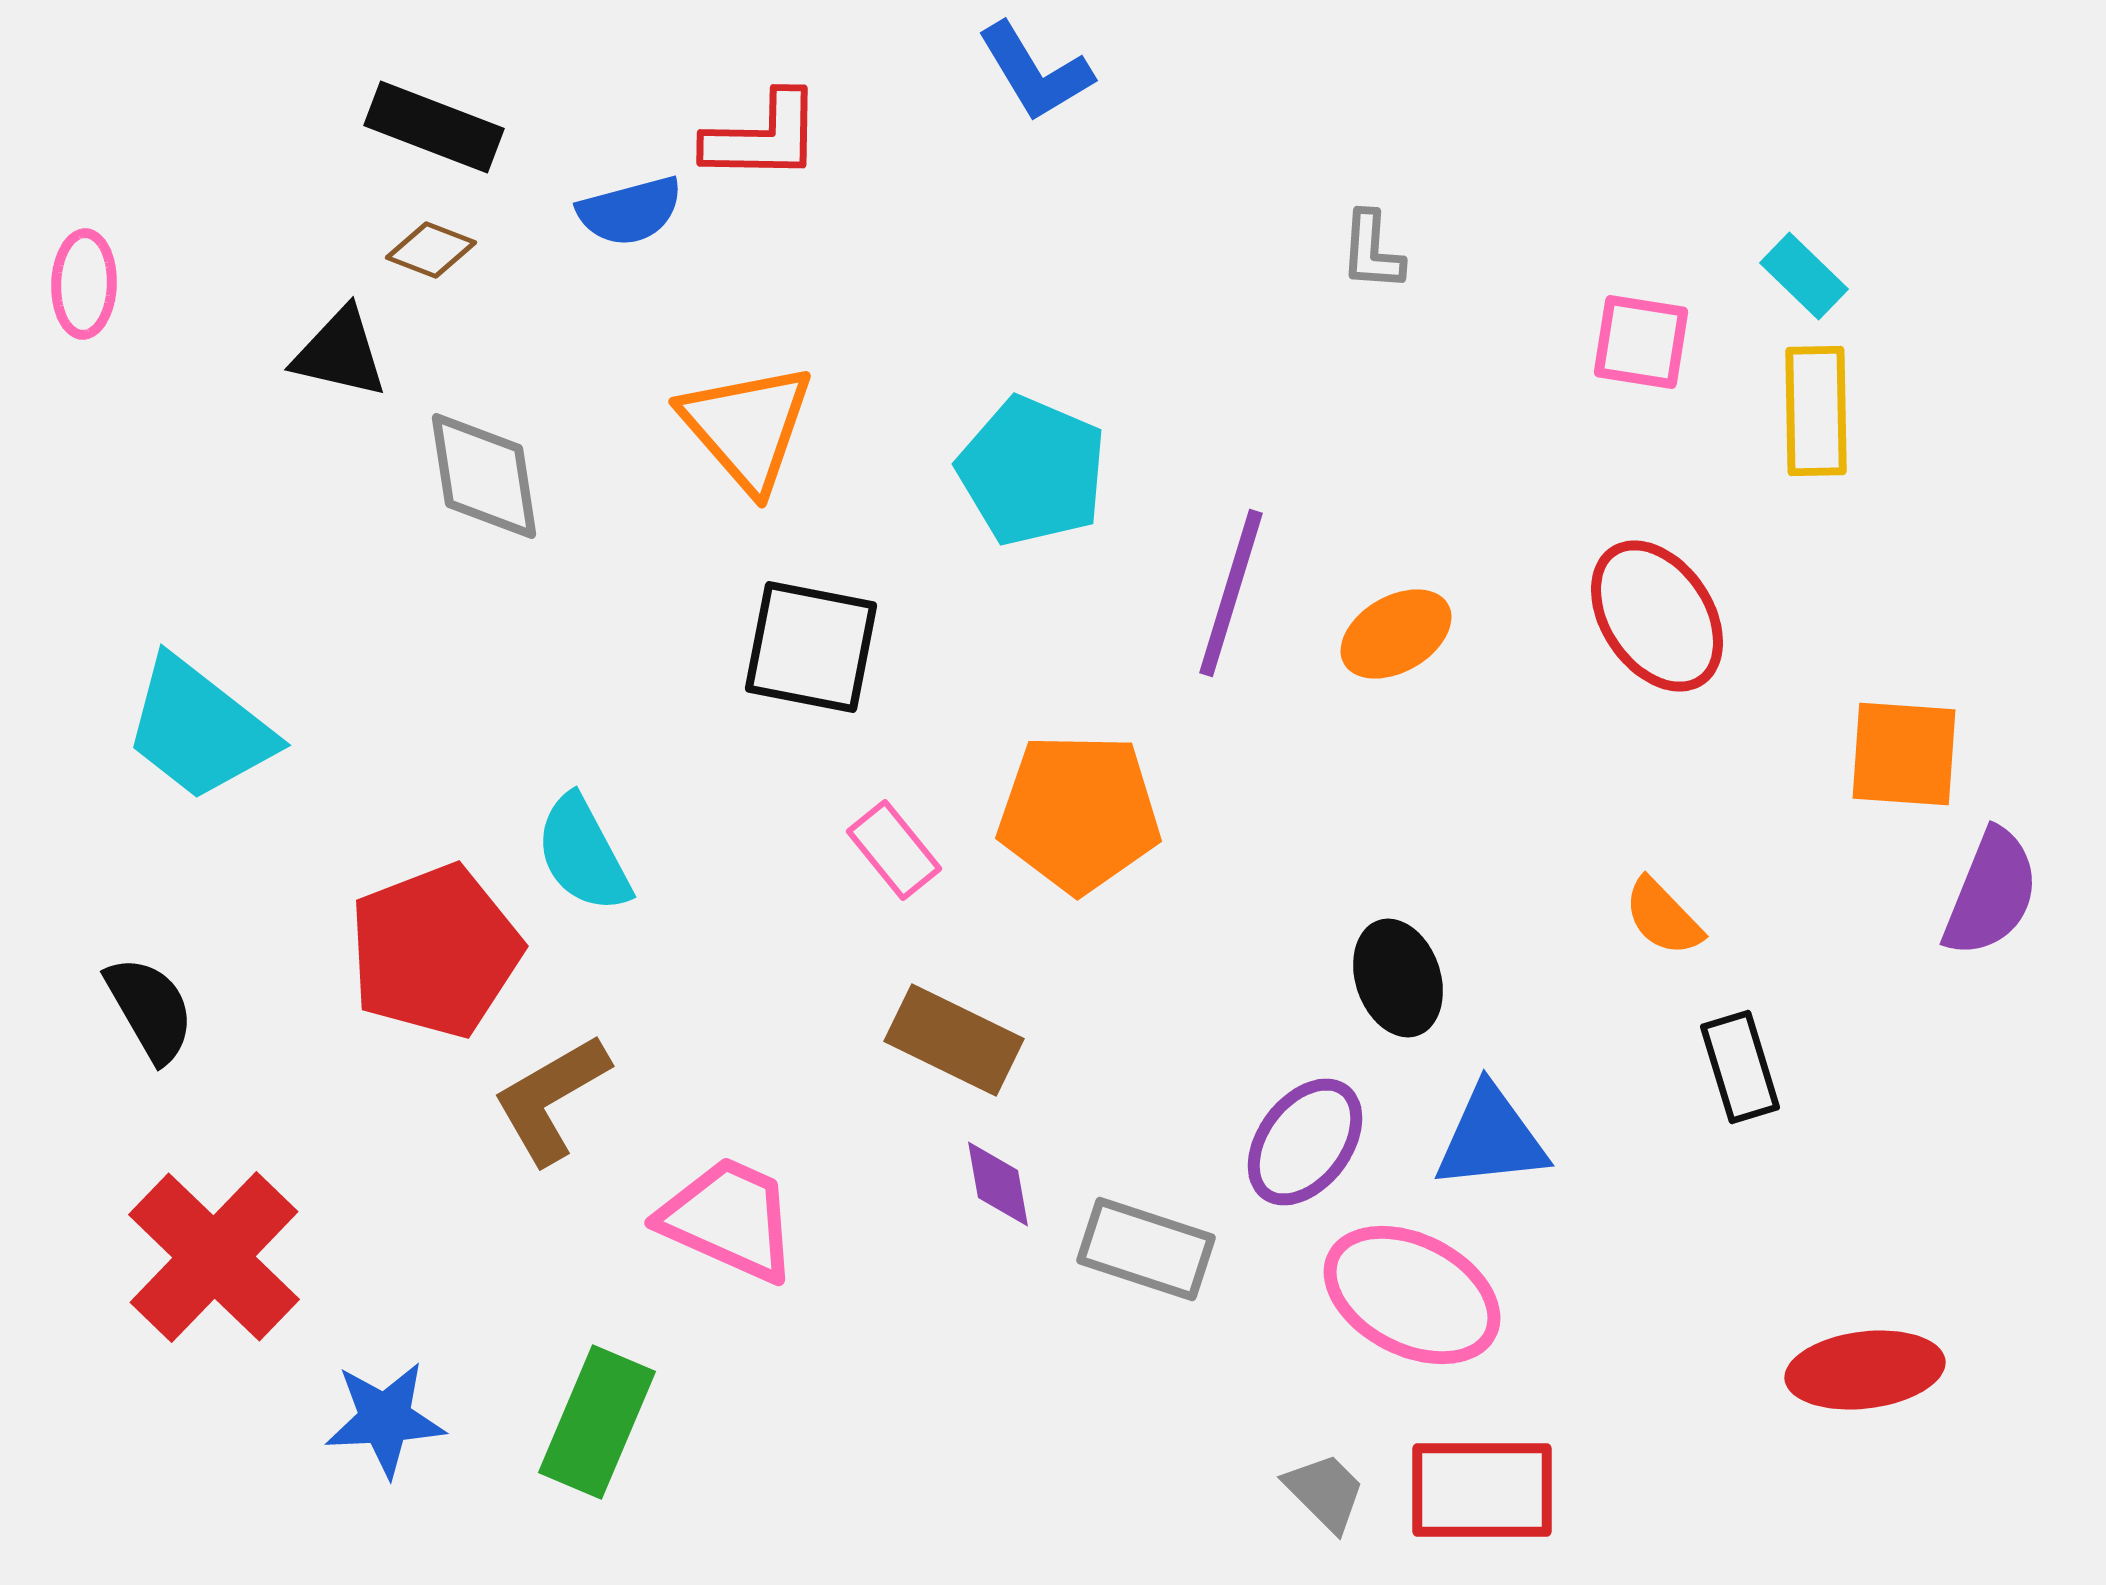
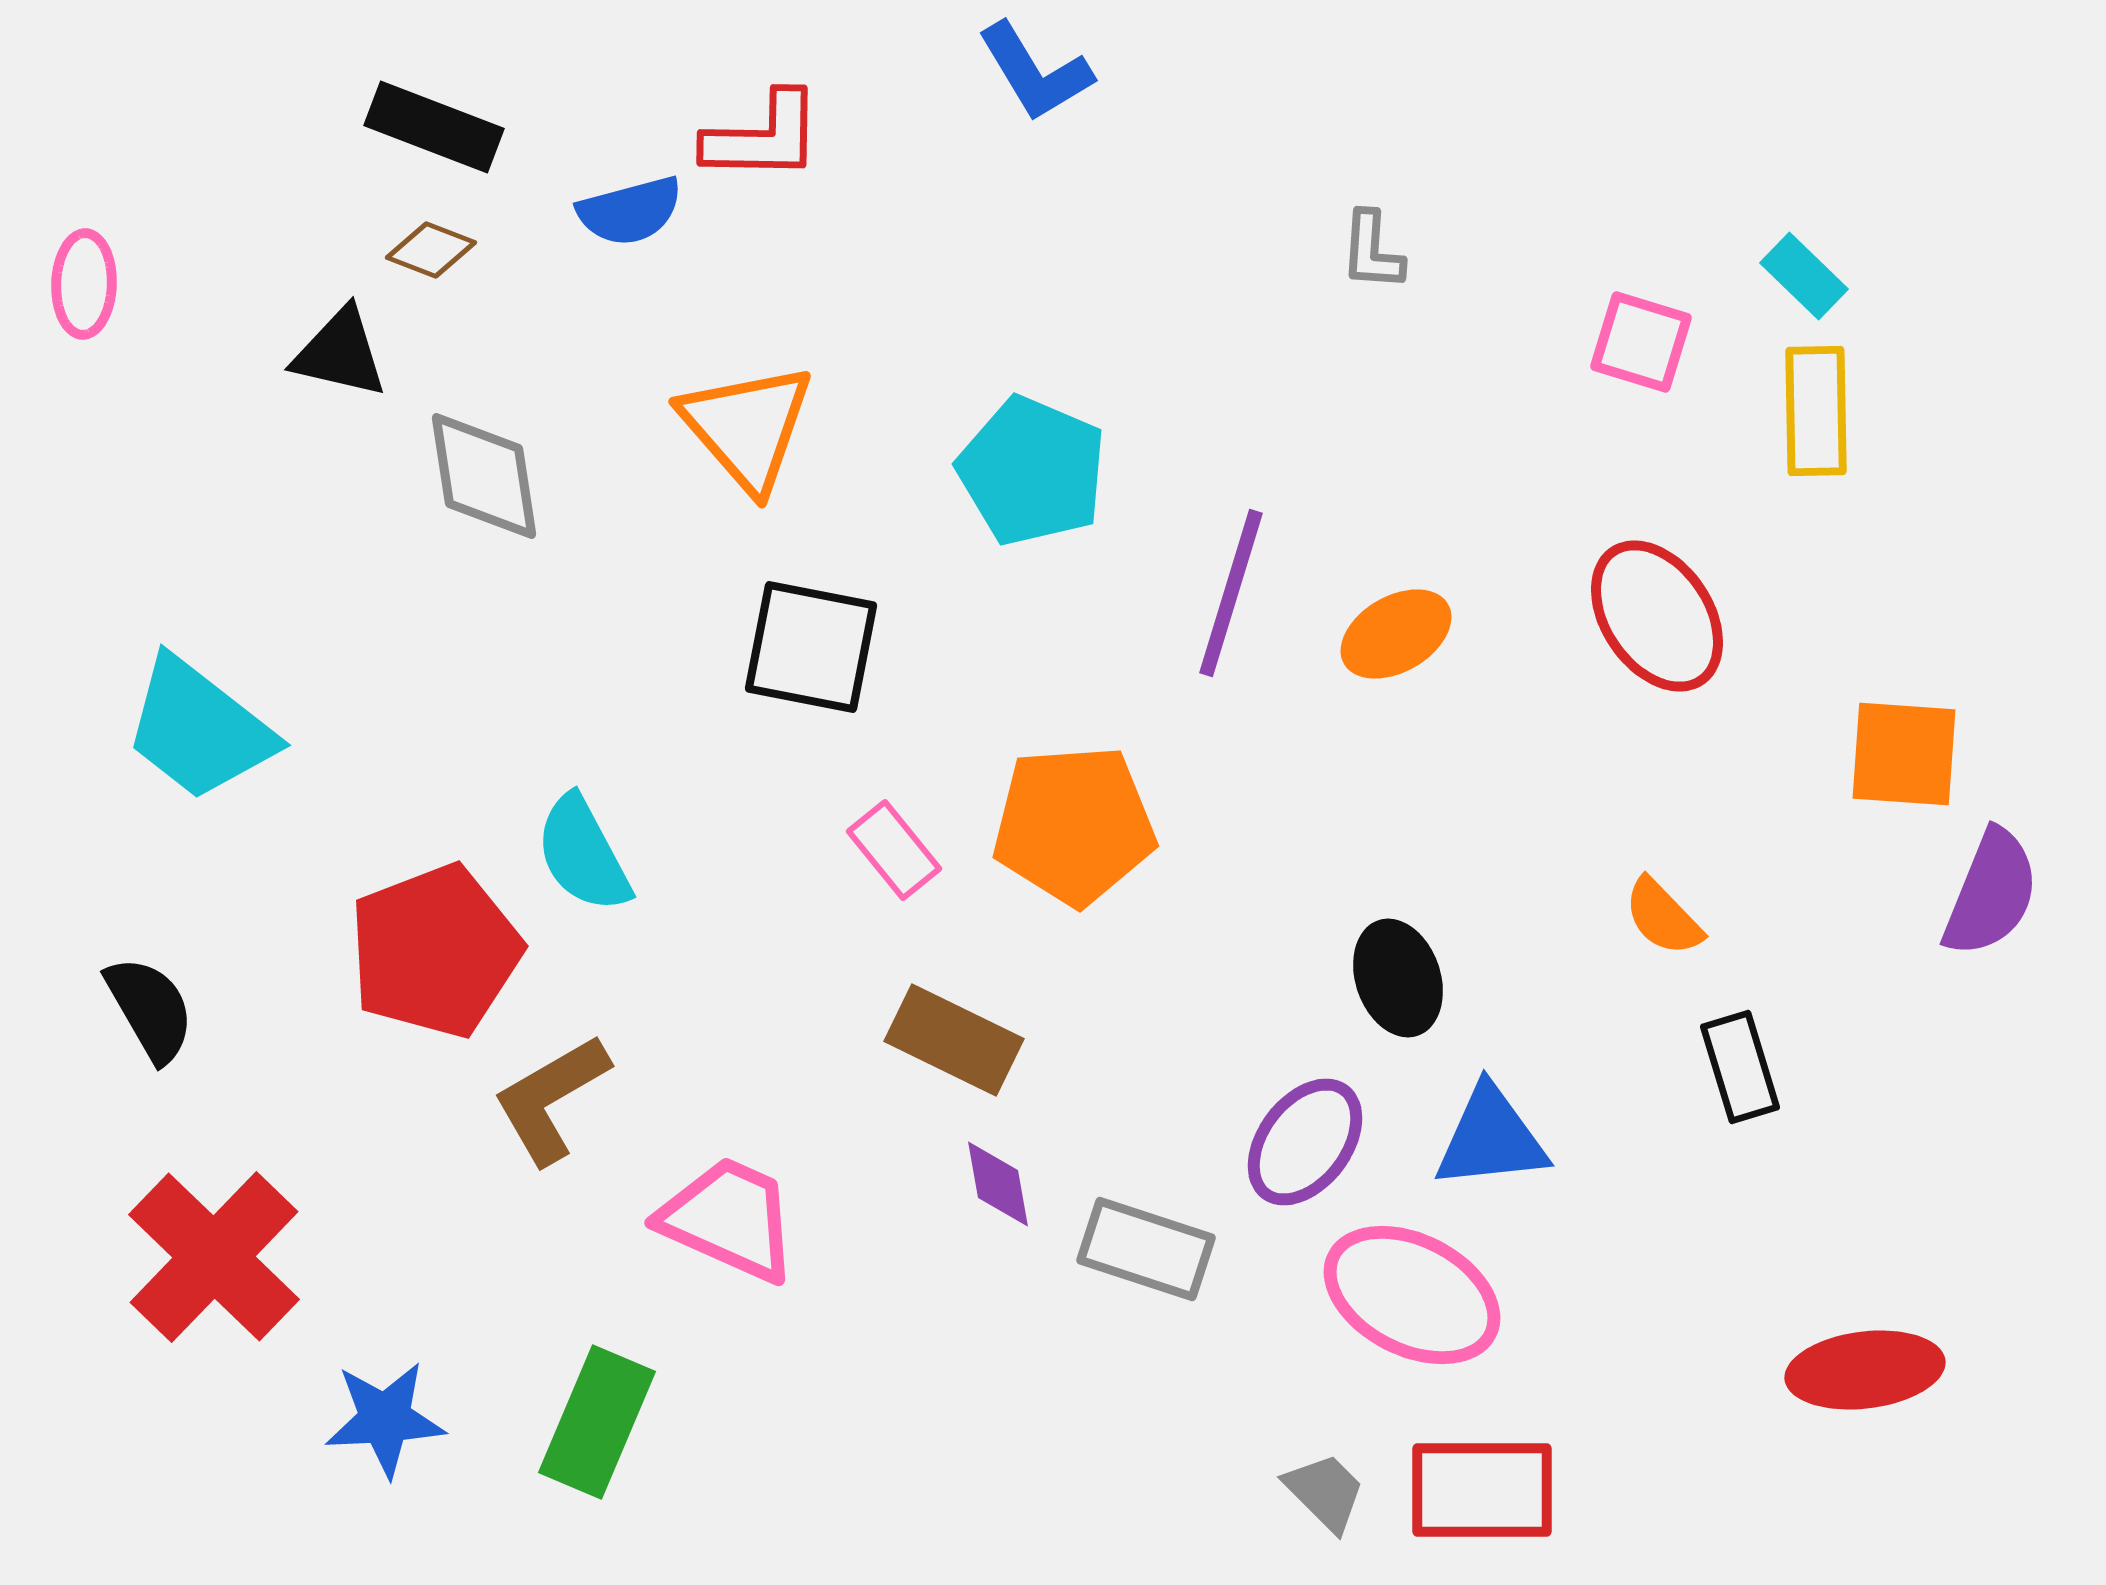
pink square at (1641, 342): rotated 8 degrees clockwise
orange pentagon at (1079, 813): moved 5 px left, 12 px down; rotated 5 degrees counterclockwise
